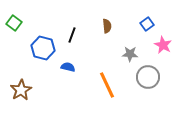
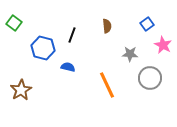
gray circle: moved 2 px right, 1 px down
